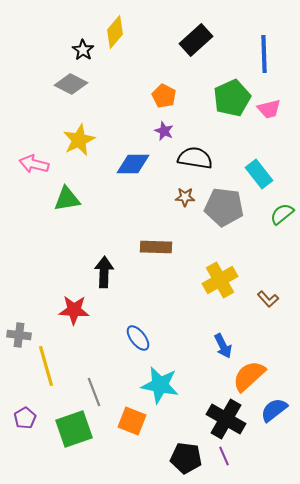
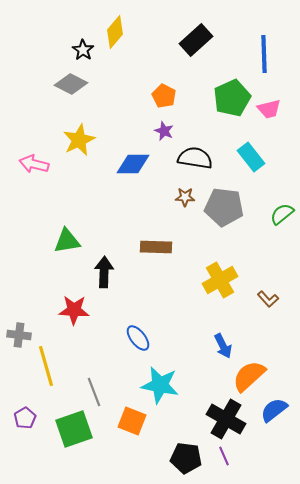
cyan rectangle: moved 8 px left, 17 px up
green triangle: moved 42 px down
